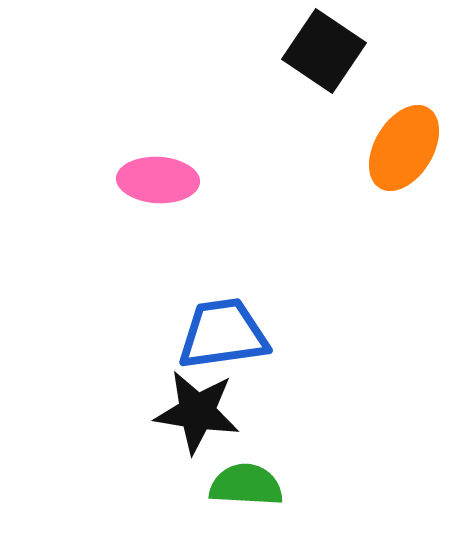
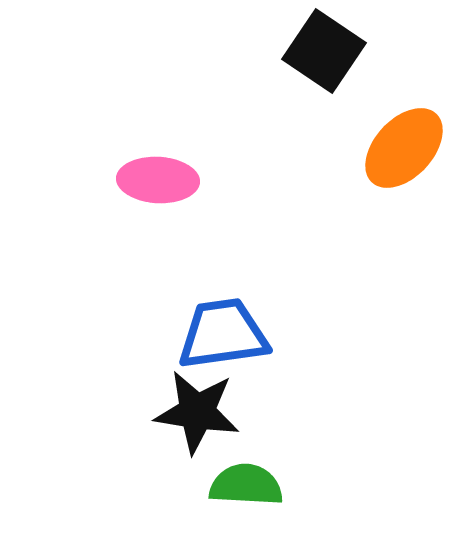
orange ellipse: rotated 12 degrees clockwise
